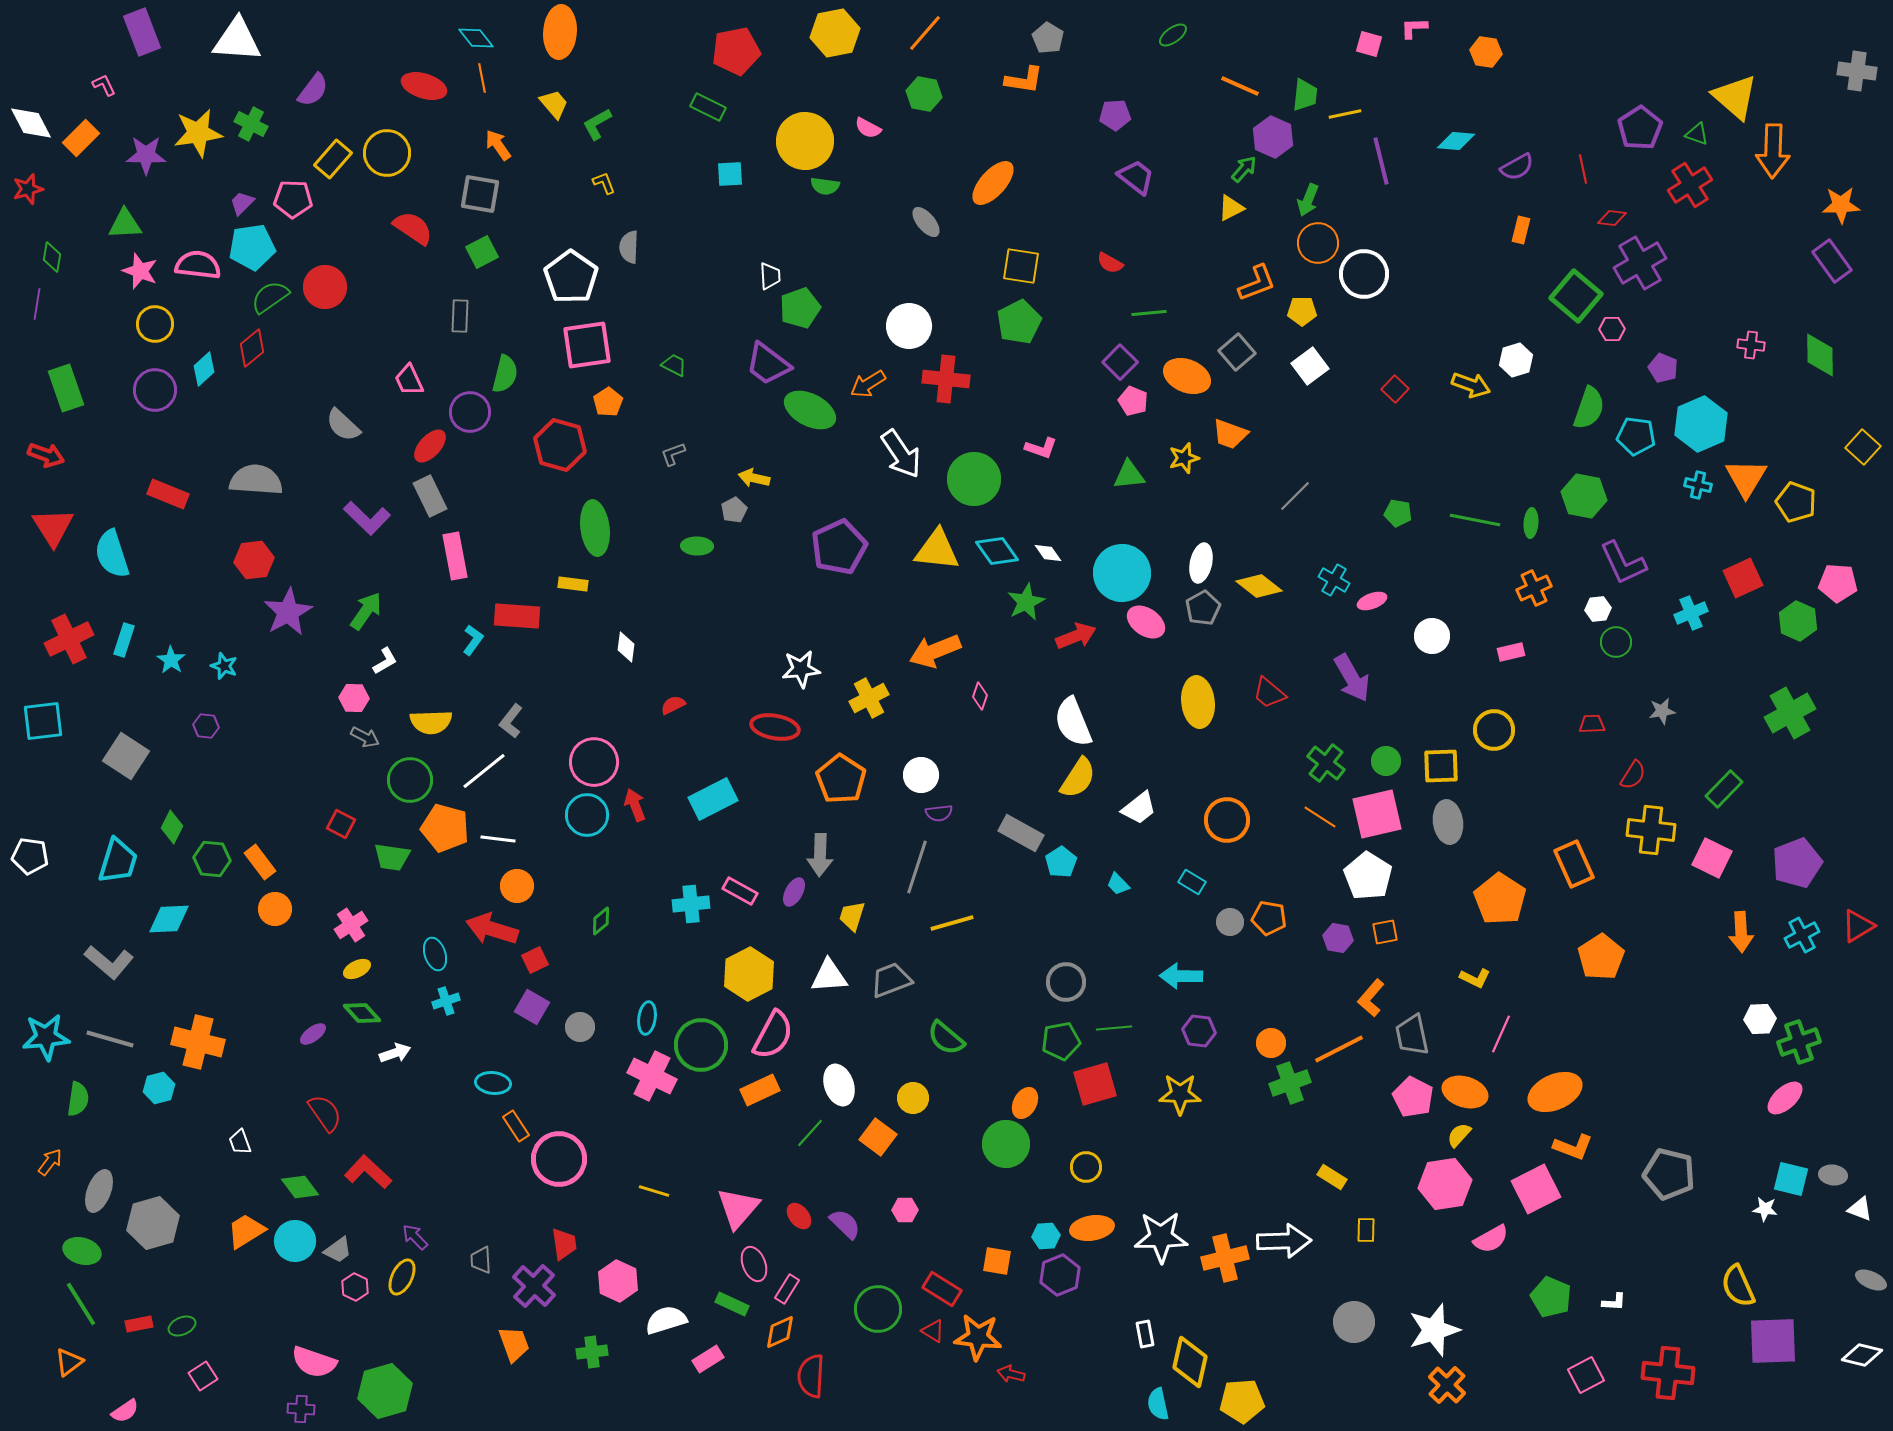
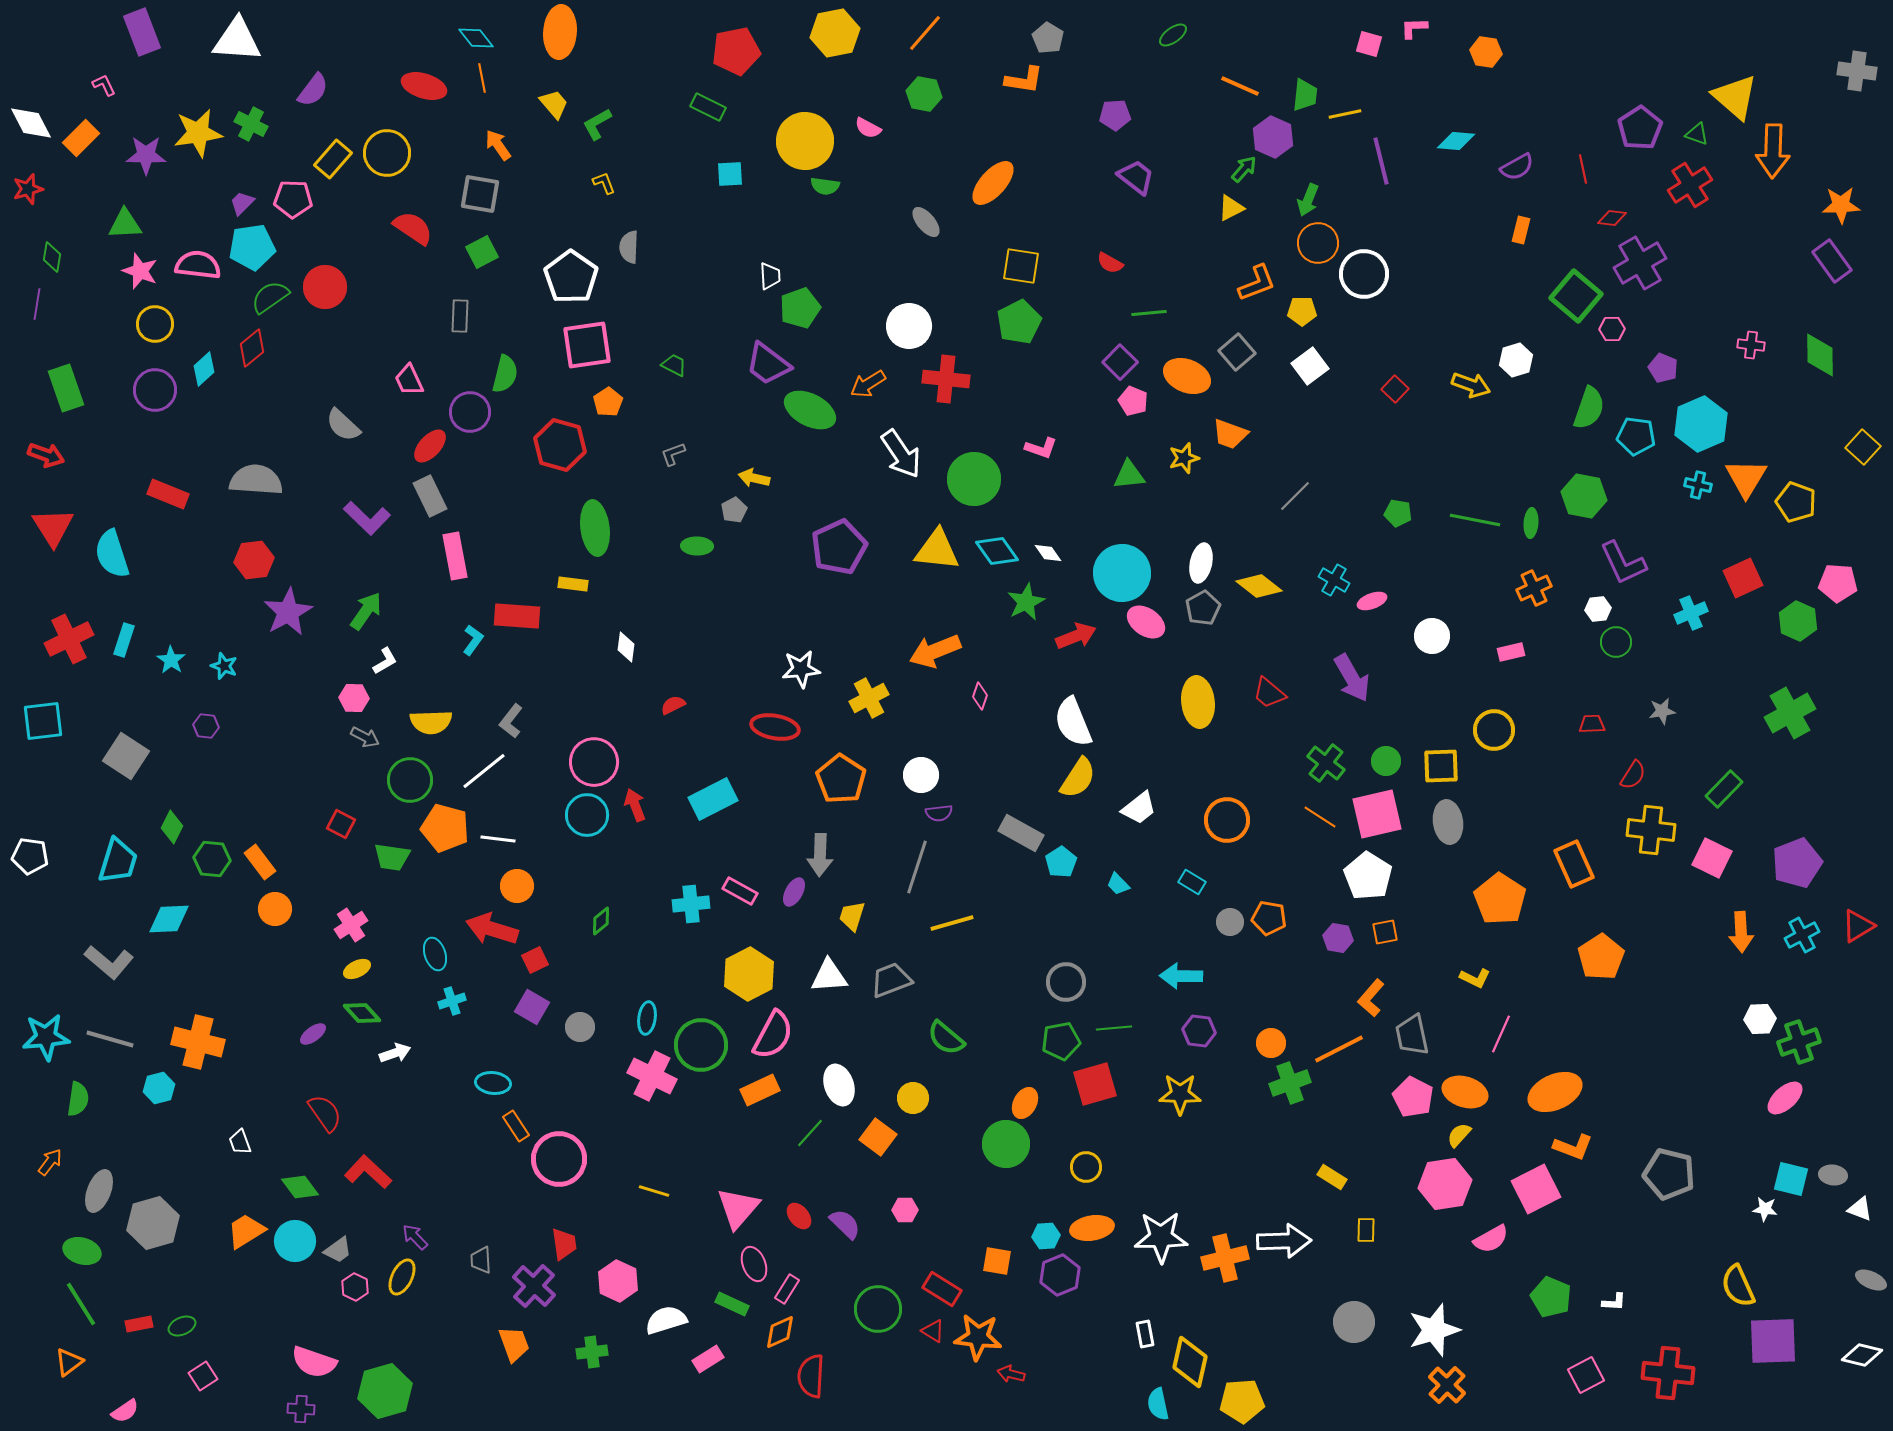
cyan cross at (446, 1001): moved 6 px right
